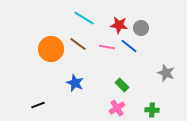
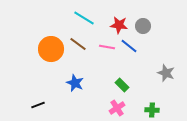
gray circle: moved 2 px right, 2 px up
